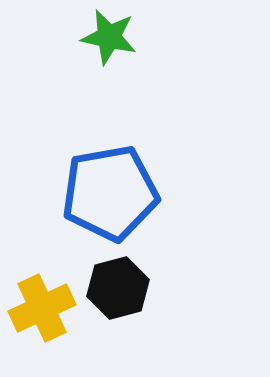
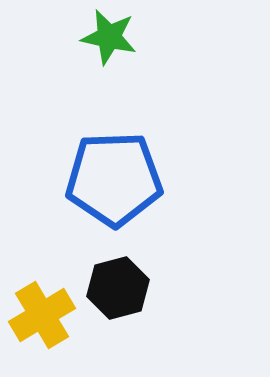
blue pentagon: moved 4 px right, 14 px up; rotated 8 degrees clockwise
yellow cross: moved 7 px down; rotated 6 degrees counterclockwise
